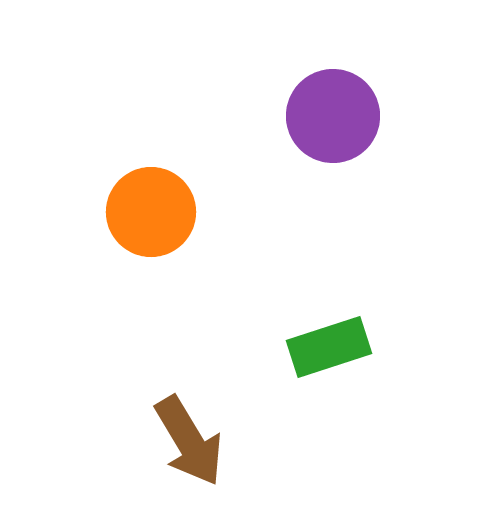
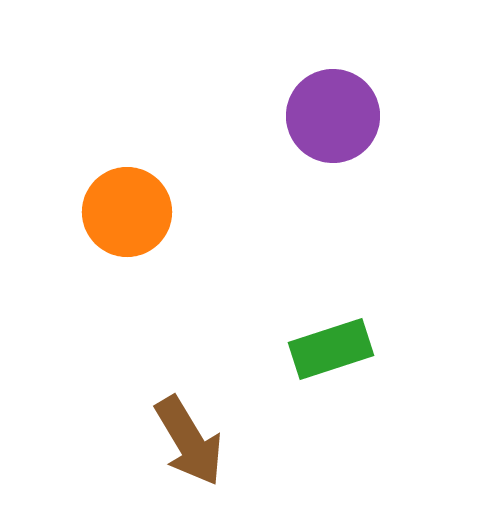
orange circle: moved 24 px left
green rectangle: moved 2 px right, 2 px down
